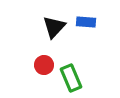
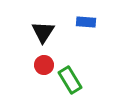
black triangle: moved 11 px left, 5 px down; rotated 10 degrees counterclockwise
green rectangle: moved 1 px left, 2 px down; rotated 8 degrees counterclockwise
